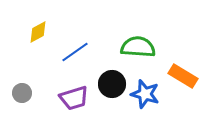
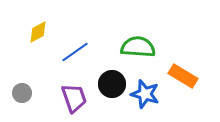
purple trapezoid: rotated 92 degrees counterclockwise
